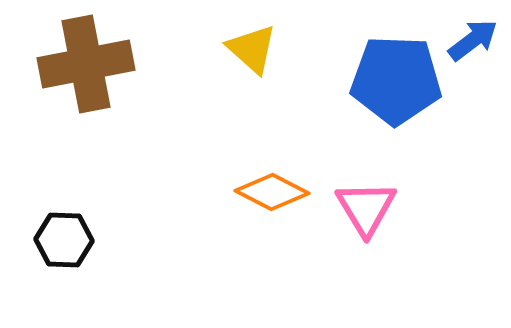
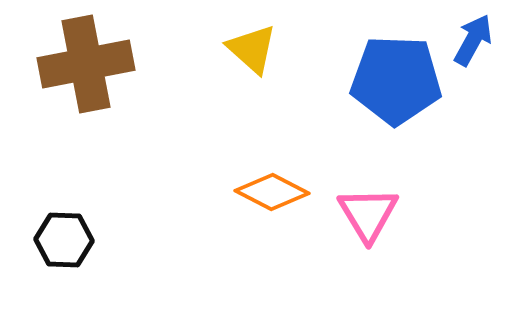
blue arrow: rotated 24 degrees counterclockwise
pink triangle: moved 2 px right, 6 px down
